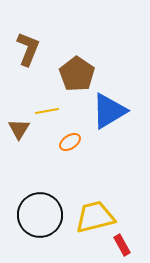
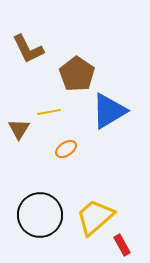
brown L-shape: rotated 132 degrees clockwise
yellow line: moved 2 px right, 1 px down
orange ellipse: moved 4 px left, 7 px down
yellow trapezoid: rotated 27 degrees counterclockwise
